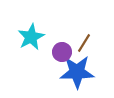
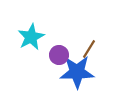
brown line: moved 5 px right, 6 px down
purple circle: moved 3 px left, 3 px down
